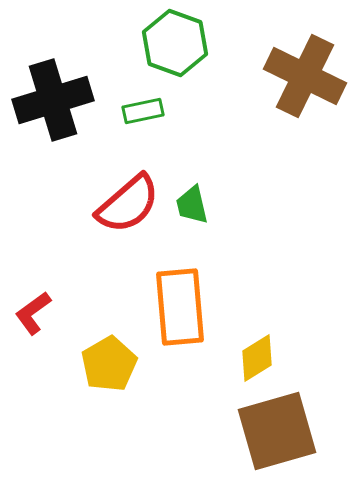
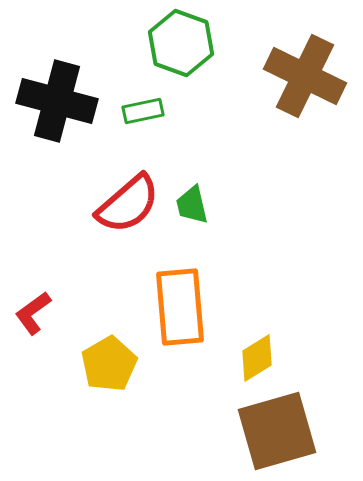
green hexagon: moved 6 px right
black cross: moved 4 px right, 1 px down; rotated 32 degrees clockwise
